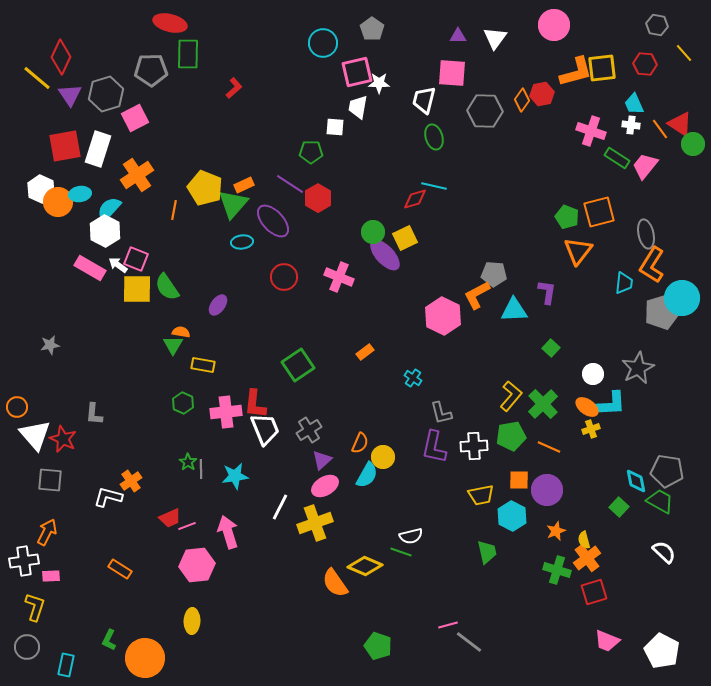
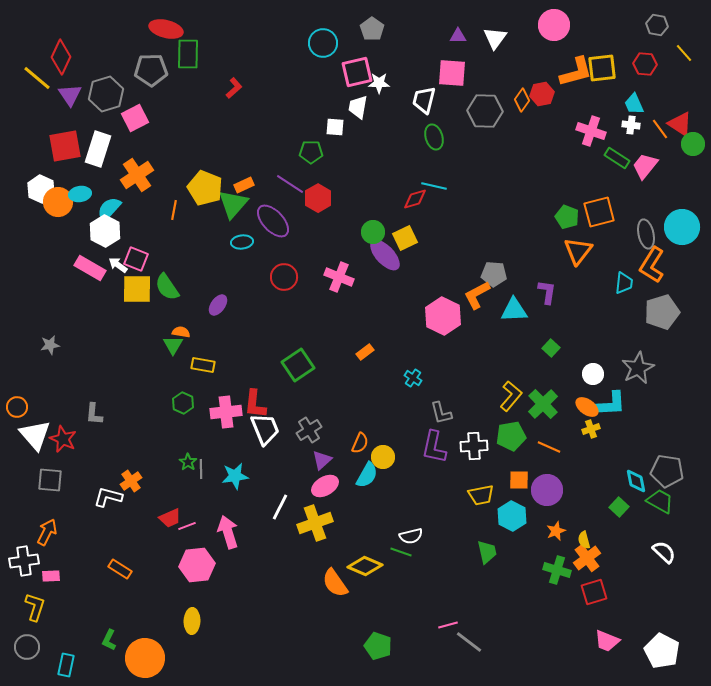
red ellipse at (170, 23): moved 4 px left, 6 px down
cyan circle at (682, 298): moved 71 px up
